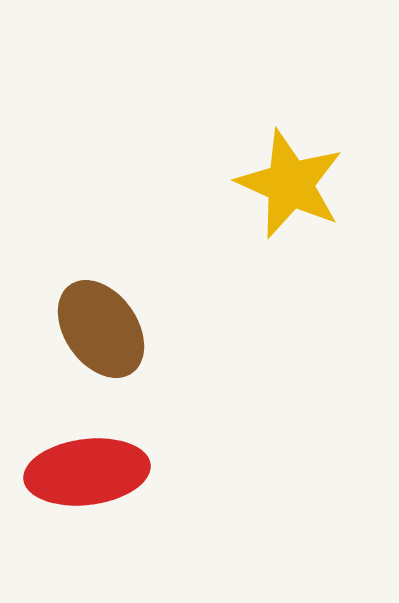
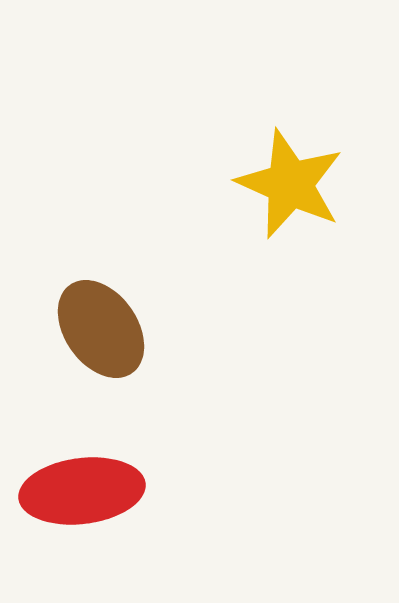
red ellipse: moved 5 px left, 19 px down
